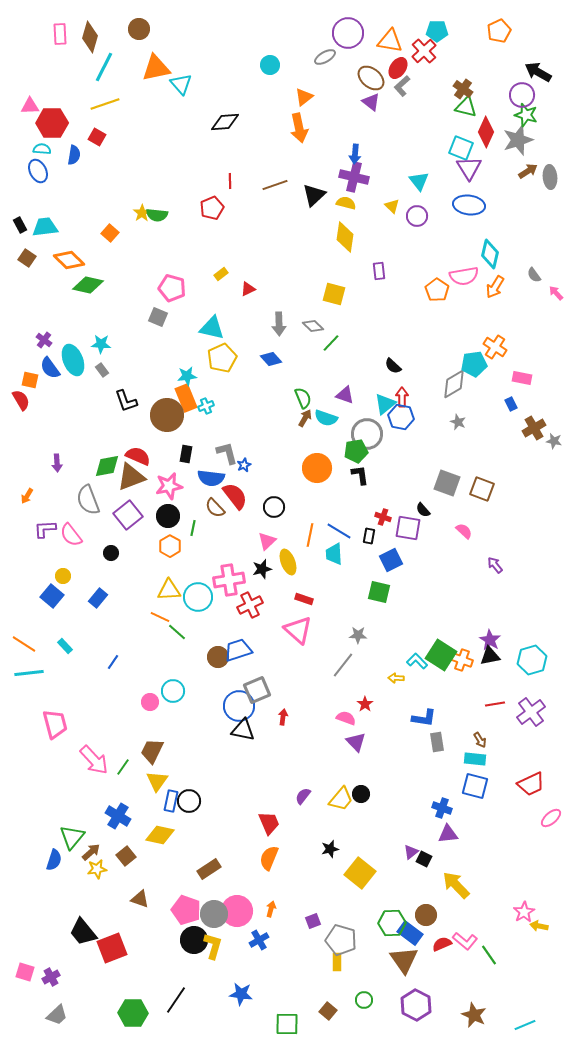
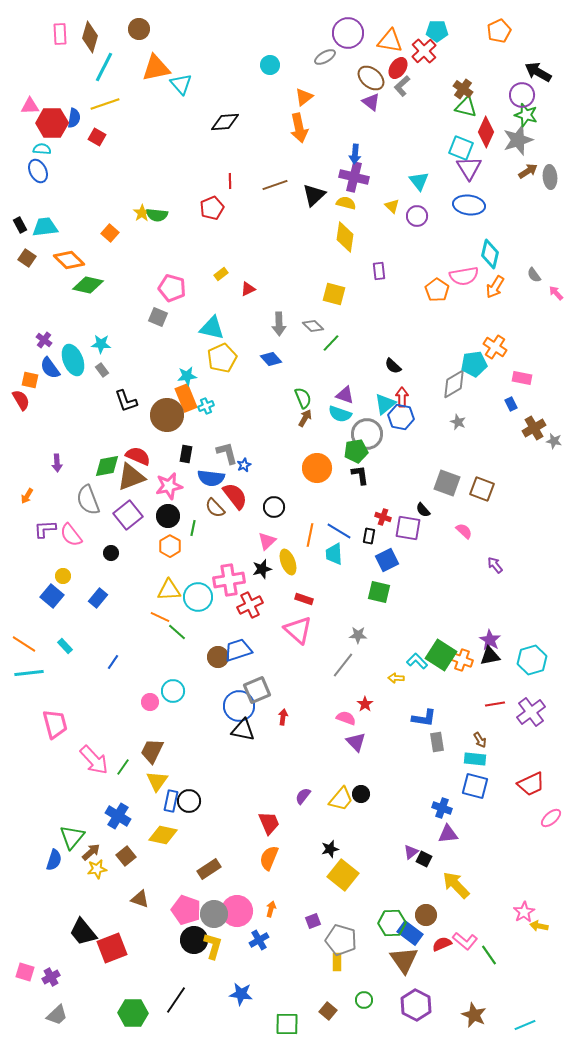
blue semicircle at (74, 155): moved 37 px up
cyan semicircle at (326, 418): moved 14 px right, 4 px up
blue square at (391, 560): moved 4 px left
yellow diamond at (160, 835): moved 3 px right
yellow square at (360, 873): moved 17 px left, 2 px down
